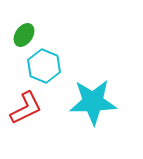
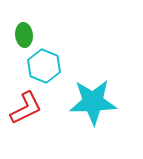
green ellipse: rotated 40 degrees counterclockwise
